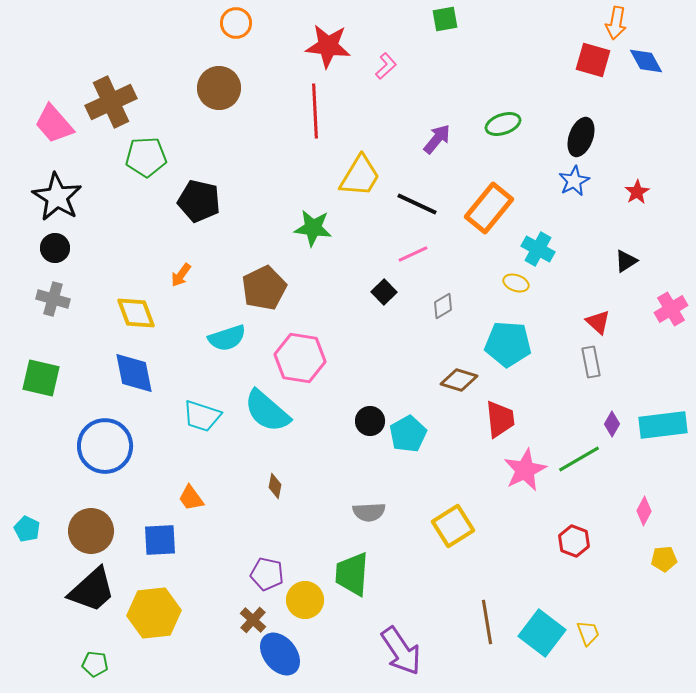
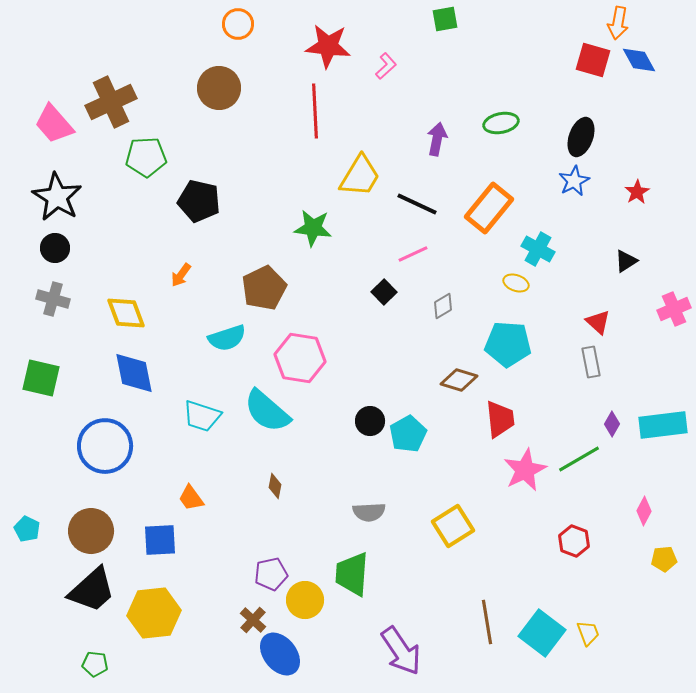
orange circle at (236, 23): moved 2 px right, 1 px down
orange arrow at (616, 23): moved 2 px right
blue diamond at (646, 61): moved 7 px left, 1 px up
green ellipse at (503, 124): moved 2 px left, 1 px up; rotated 8 degrees clockwise
purple arrow at (437, 139): rotated 28 degrees counterclockwise
pink cross at (671, 309): moved 3 px right; rotated 8 degrees clockwise
yellow diamond at (136, 313): moved 10 px left
purple pentagon at (267, 574): moved 4 px right; rotated 24 degrees counterclockwise
